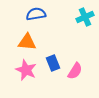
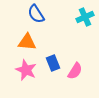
blue semicircle: rotated 114 degrees counterclockwise
